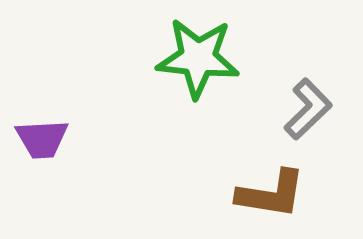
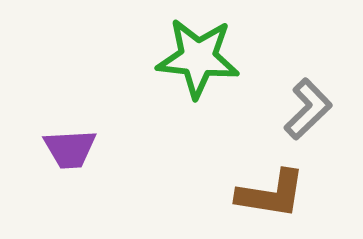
purple trapezoid: moved 28 px right, 10 px down
